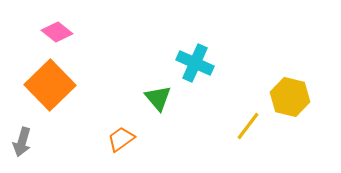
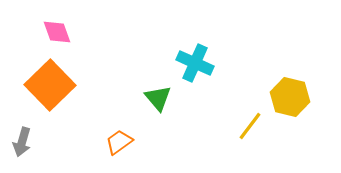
pink diamond: rotated 32 degrees clockwise
yellow line: moved 2 px right
orange trapezoid: moved 2 px left, 3 px down
